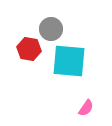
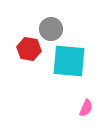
pink semicircle: rotated 12 degrees counterclockwise
